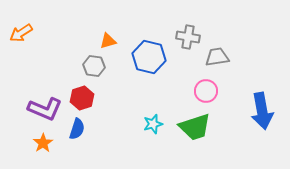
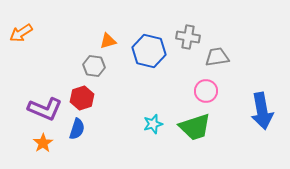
blue hexagon: moved 6 px up
